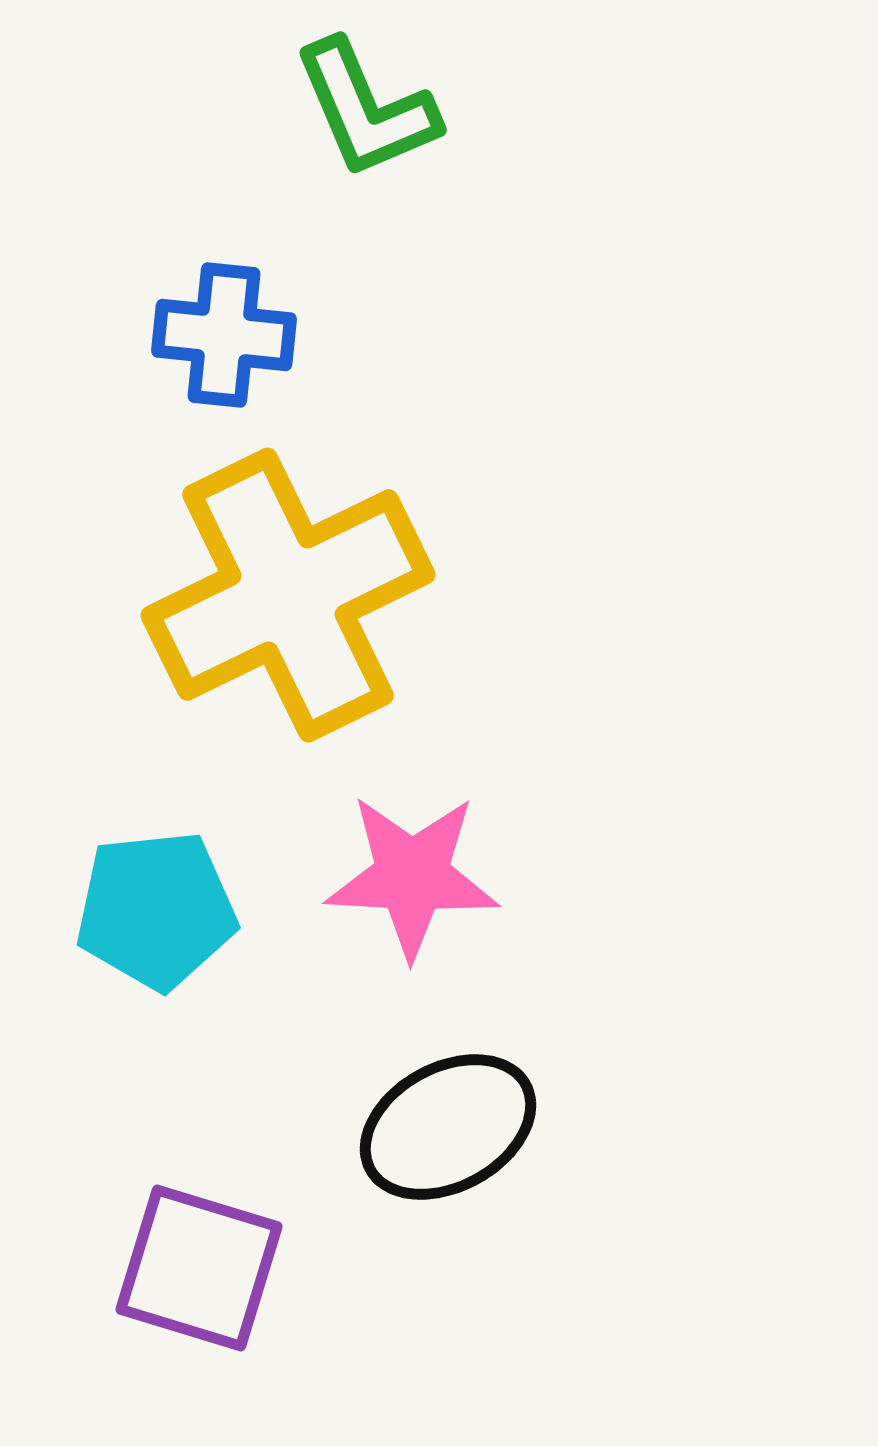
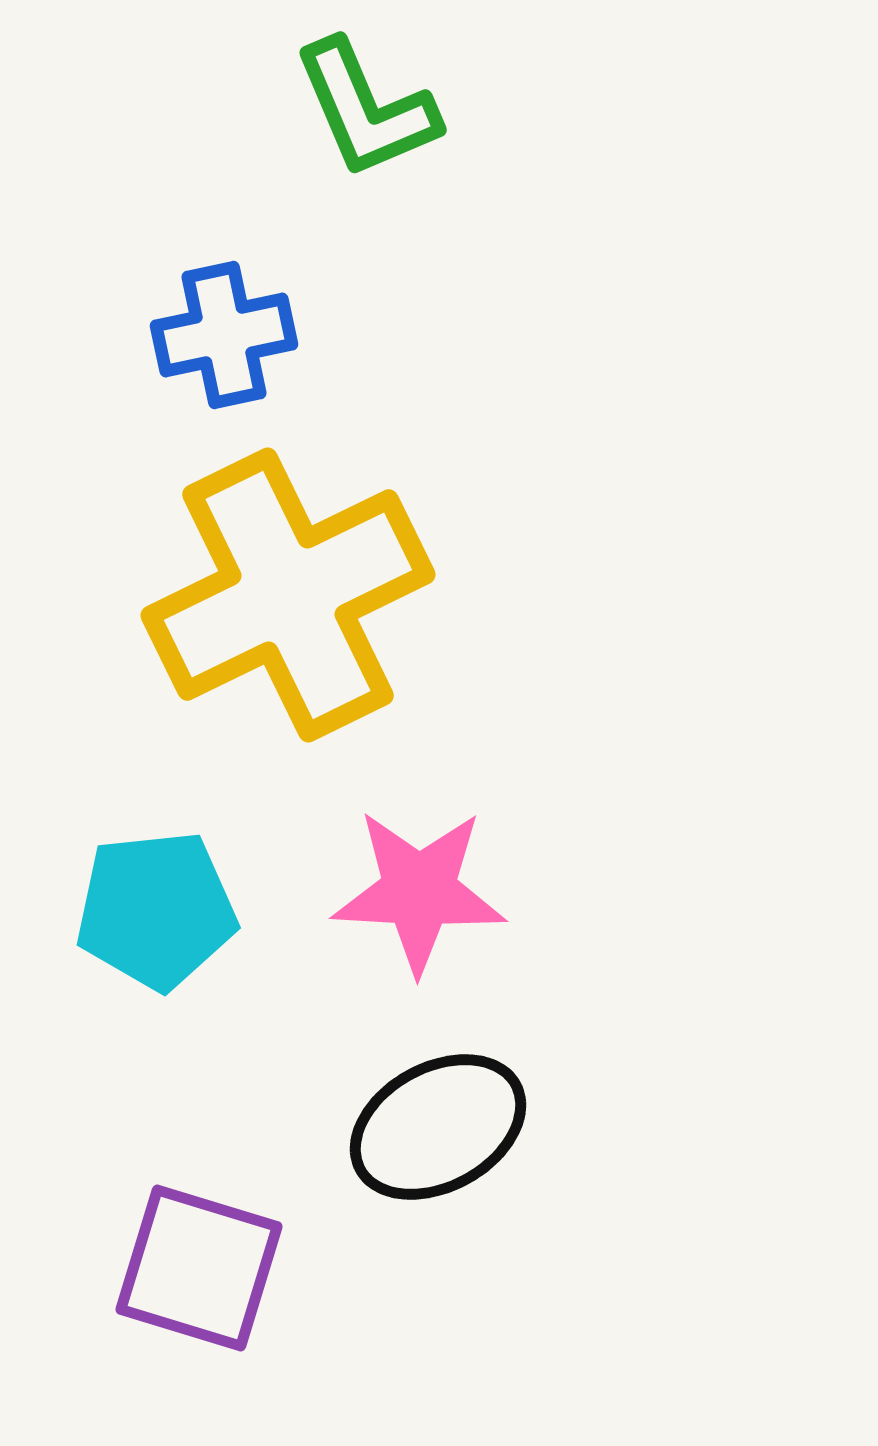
blue cross: rotated 18 degrees counterclockwise
pink star: moved 7 px right, 15 px down
black ellipse: moved 10 px left
